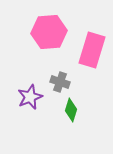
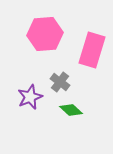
pink hexagon: moved 4 px left, 2 px down
gray cross: rotated 18 degrees clockwise
green diamond: rotated 65 degrees counterclockwise
